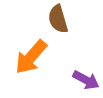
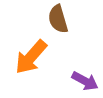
purple arrow: moved 1 px left, 1 px down
